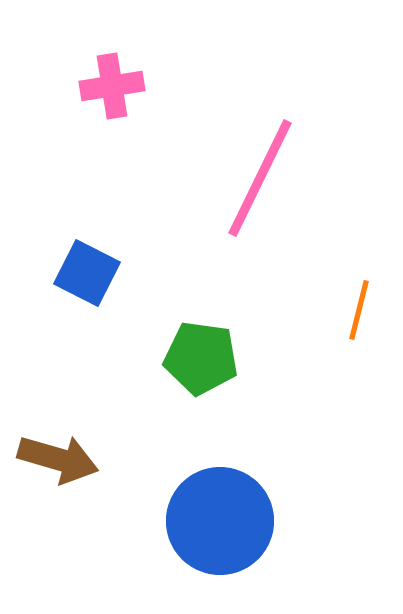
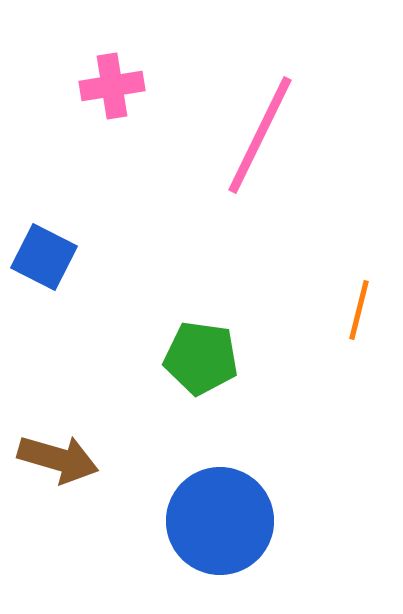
pink line: moved 43 px up
blue square: moved 43 px left, 16 px up
